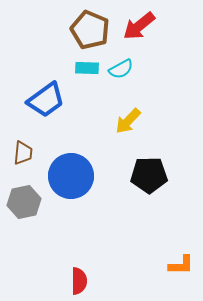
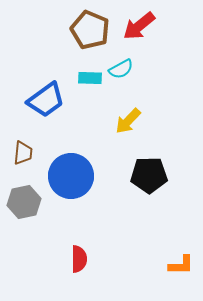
cyan rectangle: moved 3 px right, 10 px down
red semicircle: moved 22 px up
